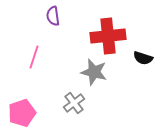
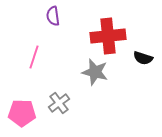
gray star: moved 1 px right
gray cross: moved 15 px left
pink pentagon: rotated 20 degrees clockwise
